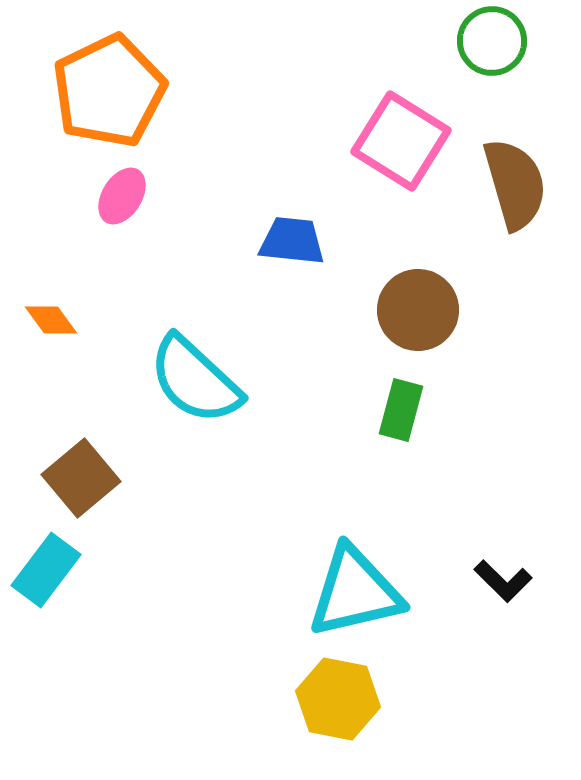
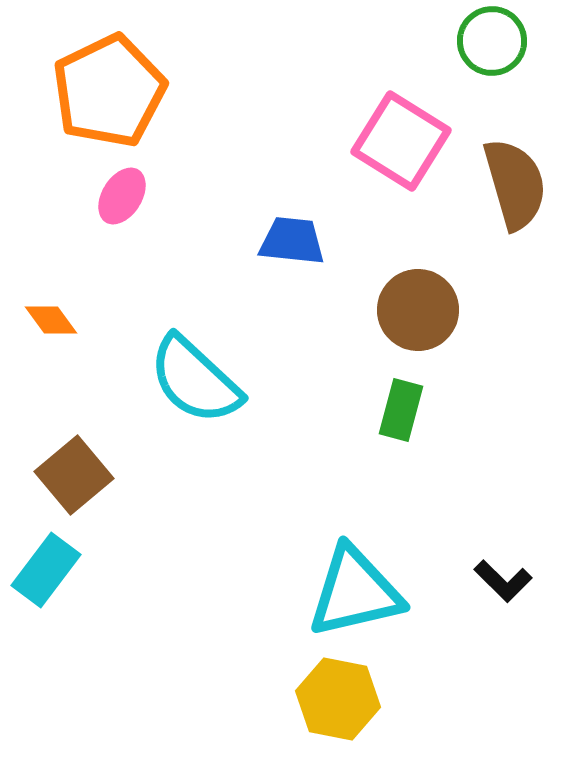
brown square: moved 7 px left, 3 px up
